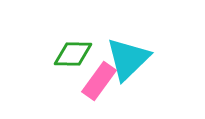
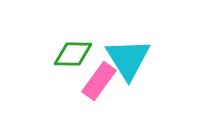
cyan triangle: rotated 18 degrees counterclockwise
